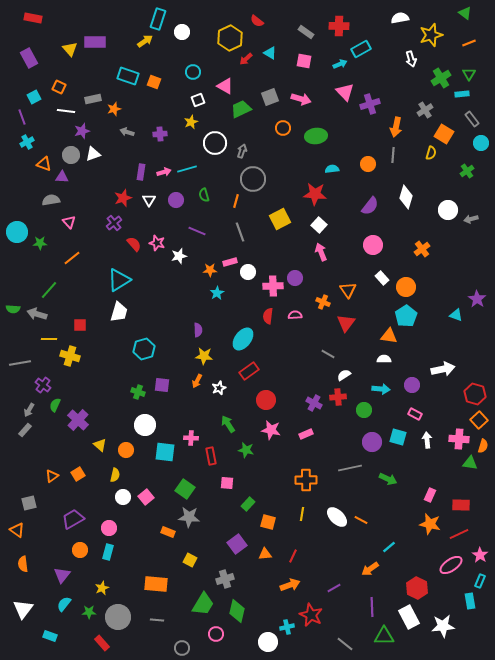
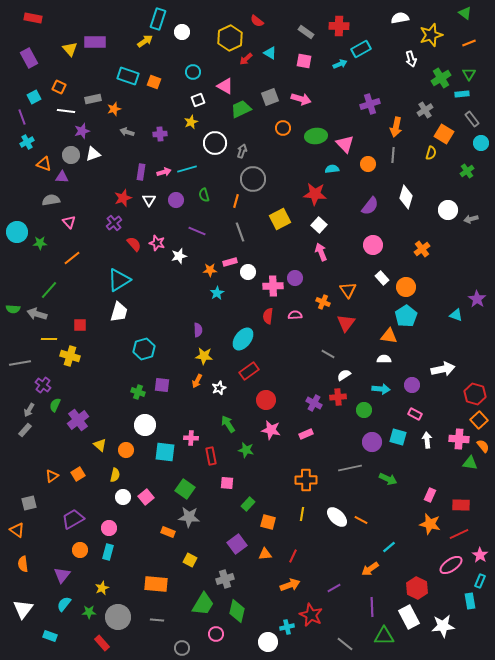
pink triangle at (345, 92): moved 52 px down
purple cross at (78, 420): rotated 10 degrees clockwise
orange semicircle at (483, 446): rotated 56 degrees counterclockwise
